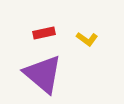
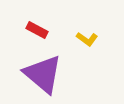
red rectangle: moved 7 px left, 3 px up; rotated 40 degrees clockwise
